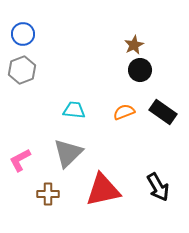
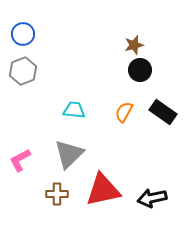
brown star: rotated 12 degrees clockwise
gray hexagon: moved 1 px right, 1 px down
orange semicircle: rotated 40 degrees counterclockwise
gray triangle: moved 1 px right, 1 px down
black arrow: moved 6 px left, 11 px down; rotated 108 degrees clockwise
brown cross: moved 9 px right
